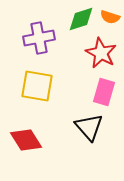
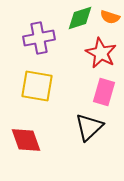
green diamond: moved 1 px left, 1 px up
black triangle: rotated 28 degrees clockwise
red diamond: rotated 12 degrees clockwise
